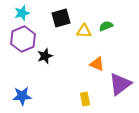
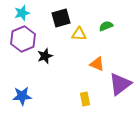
yellow triangle: moved 5 px left, 3 px down
